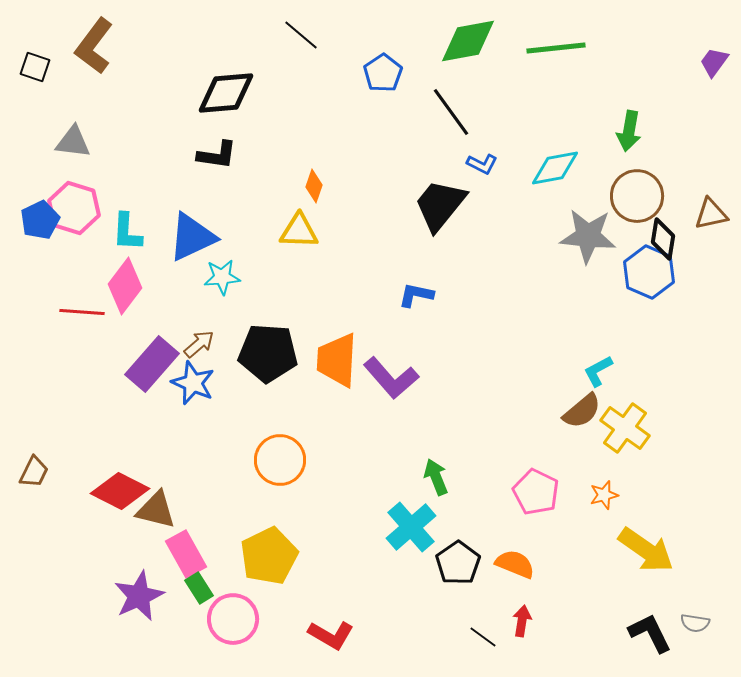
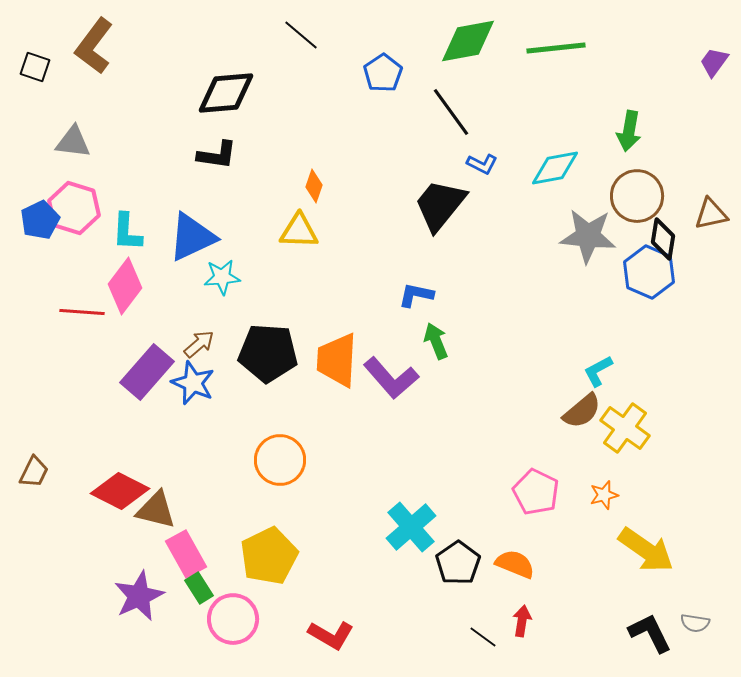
purple rectangle at (152, 364): moved 5 px left, 8 px down
green arrow at (436, 477): moved 136 px up
